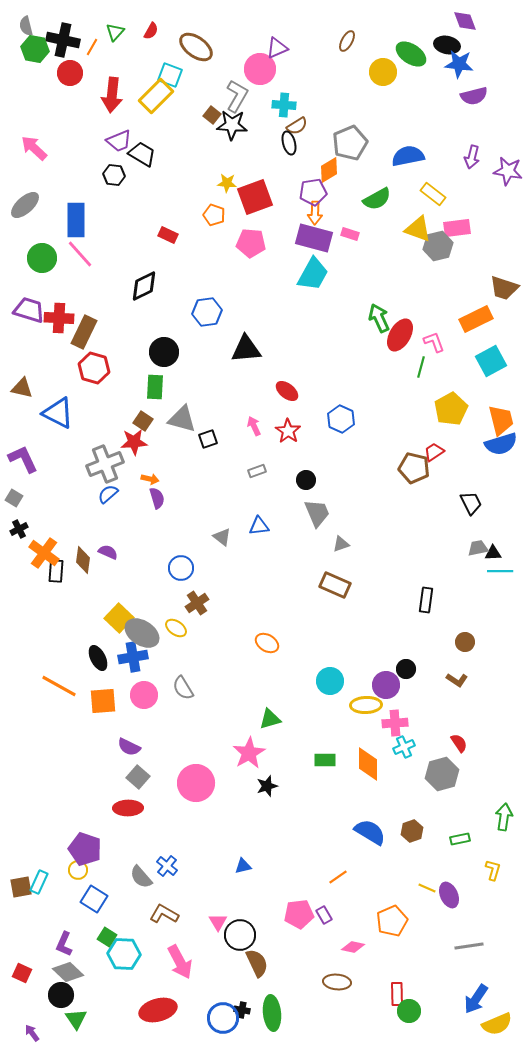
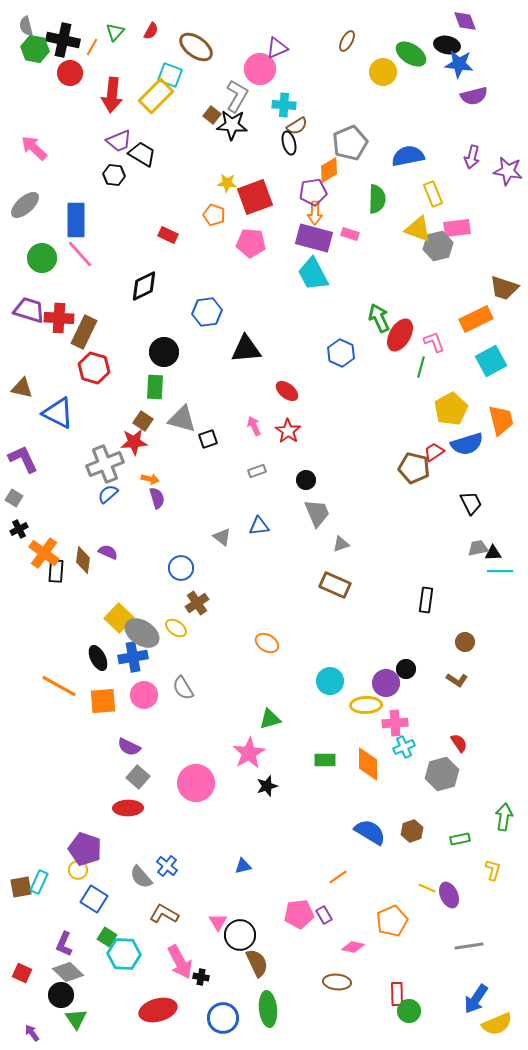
yellow rectangle at (433, 194): rotated 30 degrees clockwise
green semicircle at (377, 199): rotated 60 degrees counterclockwise
cyan trapezoid at (313, 274): rotated 123 degrees clockwise
blue hexagon at (341, 419): moved 66 px up
blue semicircle at (501, 444): moved 34 px left
purple circle at (386, 685): moved 2 px up
black cross at (242, 1010): moved 41 px left, 33 px up
green ellipse at (272, 1013): moved 4 px left, 4 px up
